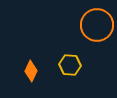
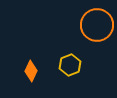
yellow hexagon: rotated 25 degrees counterclockwise
